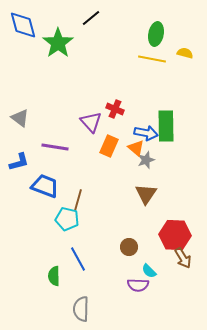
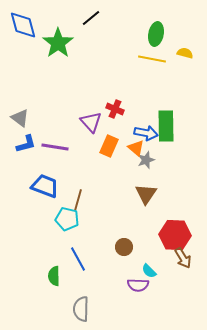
blue L-shape: moved 7 px right, 18 px up
brown circle: moved 5 px left
